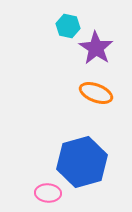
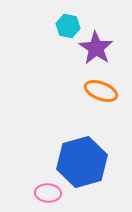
orange ellipse: moved 5 px right, 2 px up
